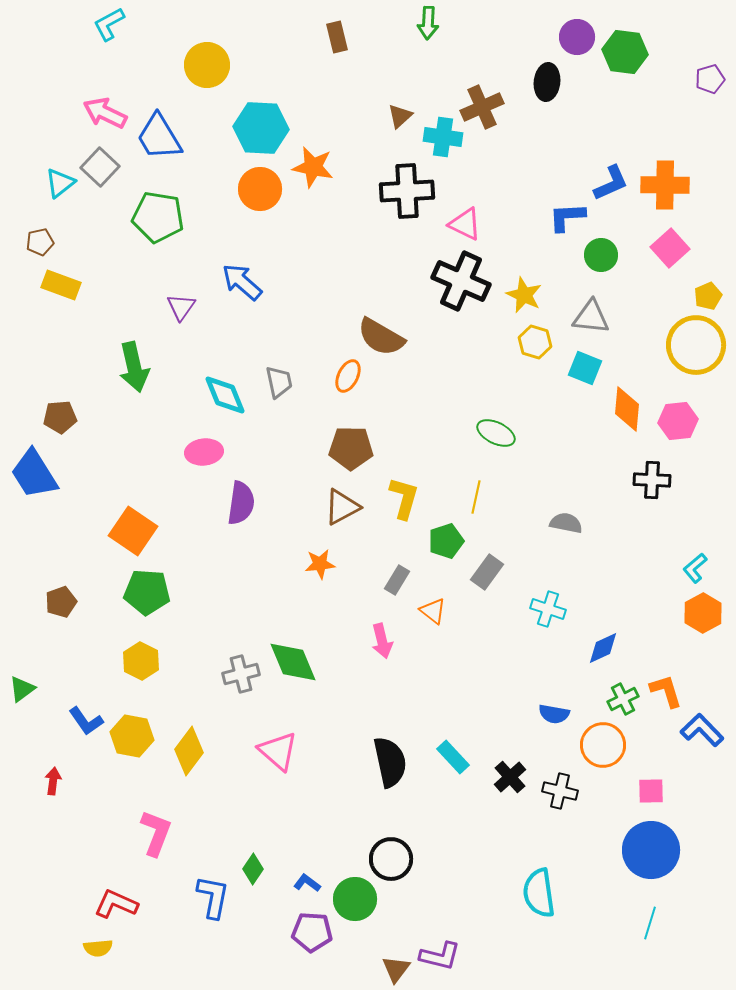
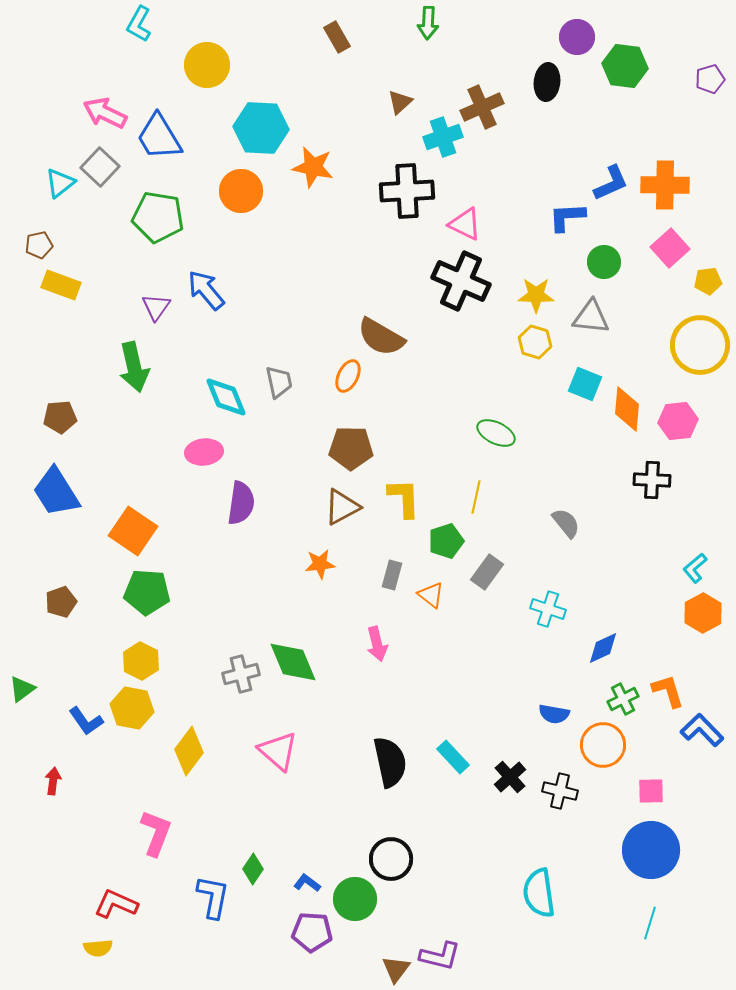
cyan L-shape at (109, 24): moved 30 px right; rotated 33 degrees counterclockwise
brown rectangle at (337, 37): rotated 16 degrees counterclockwise
green hexagon at (625, 52): moved 14 px down
brown triangle at (400, 116): moved 14 px up
cyan cross at (443, 137): rotated 27 degrees counterclockwise
orange circle at (260, 189): moved 19 px left, 2 px down
brown pentagon at (40, 242): moved 1 px left, 3 px down
green circle at (601, 255): moved 3 px right, 7 px down
blue arrow at (242, 282): moved 36 px left, 8 px down; rotated 9 degrees clockwise
yellow star at (524, 295): moved 12 px right; rotated 24 degrees counterclockwise
yellow pentagon at (708, 296): moved 15 px up; rotated 16 degrees clockwise
purple triangle at (181, 307): moved 25 px left
yellow circle at (696, 345): moved 4 px right
cyan square at (585, 368): moved 16 px down
cyan diamond at (225, 395): moved 1 px right, 2 px down
blue trapezoid at (34, 474): moved 22 px right, 18 px down
yellow L-shape at (404, 498): rotated 18 degrees counterclockwise
gray semicircle at (566, 523): rotated 40 degrees clockwise
gray rectangle at (397, 580): moved 5 px left, 5 px up; rotated 16 degrees counterclockwise
orange triangle at (433, 611): moved 2 px left, 16 px up
pink arrow at (382, 641): moved 5 px left, 3 px down
orange L-shape at (666, 691): moved 2 px right
yellow hexagon at (132, 736): moved 28 px up
